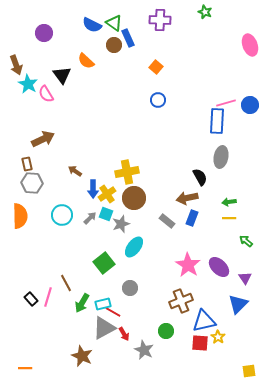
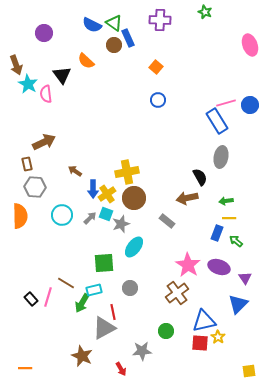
pink semicircle at (46, 94): rotated 24 degrees clockwise
blue rectangle at (217, 121): rotated 35 degrees counterclockwise
brown arrow at (43, 139): moved 1 px right, 3 px down
gray hexagon at (32, 183): moved 3 px right, 4 px down
green arrow at (229, 202): moved 3 px left, 1 px up
blue rectangle at (192, 218): moved 25 px right, 15 px down
green arrow at (246, 241): moved 10 px left
green square at (104, 263): rotated 35 degrees clockwise
purple ellipse at (219, 267): rotated 25 degrees counterclockwise
brown line at (66, 283): rotated 30 degrees counterclockwise
brown cross at (181, 301): moved 4 px left, 8 px up; rotated 15 degrees counterclockwise
cyan rectangle at (103, 304): moved 9 px left, 14 px up
red line at (113, 312): rotated 49 degrees clockwise
red arrow at (124, 334): moved 3 px left, 35 px down
gray star at (144, 350): moved 2 px left, 1 px down; rotated 30 degrees counterclockwise
